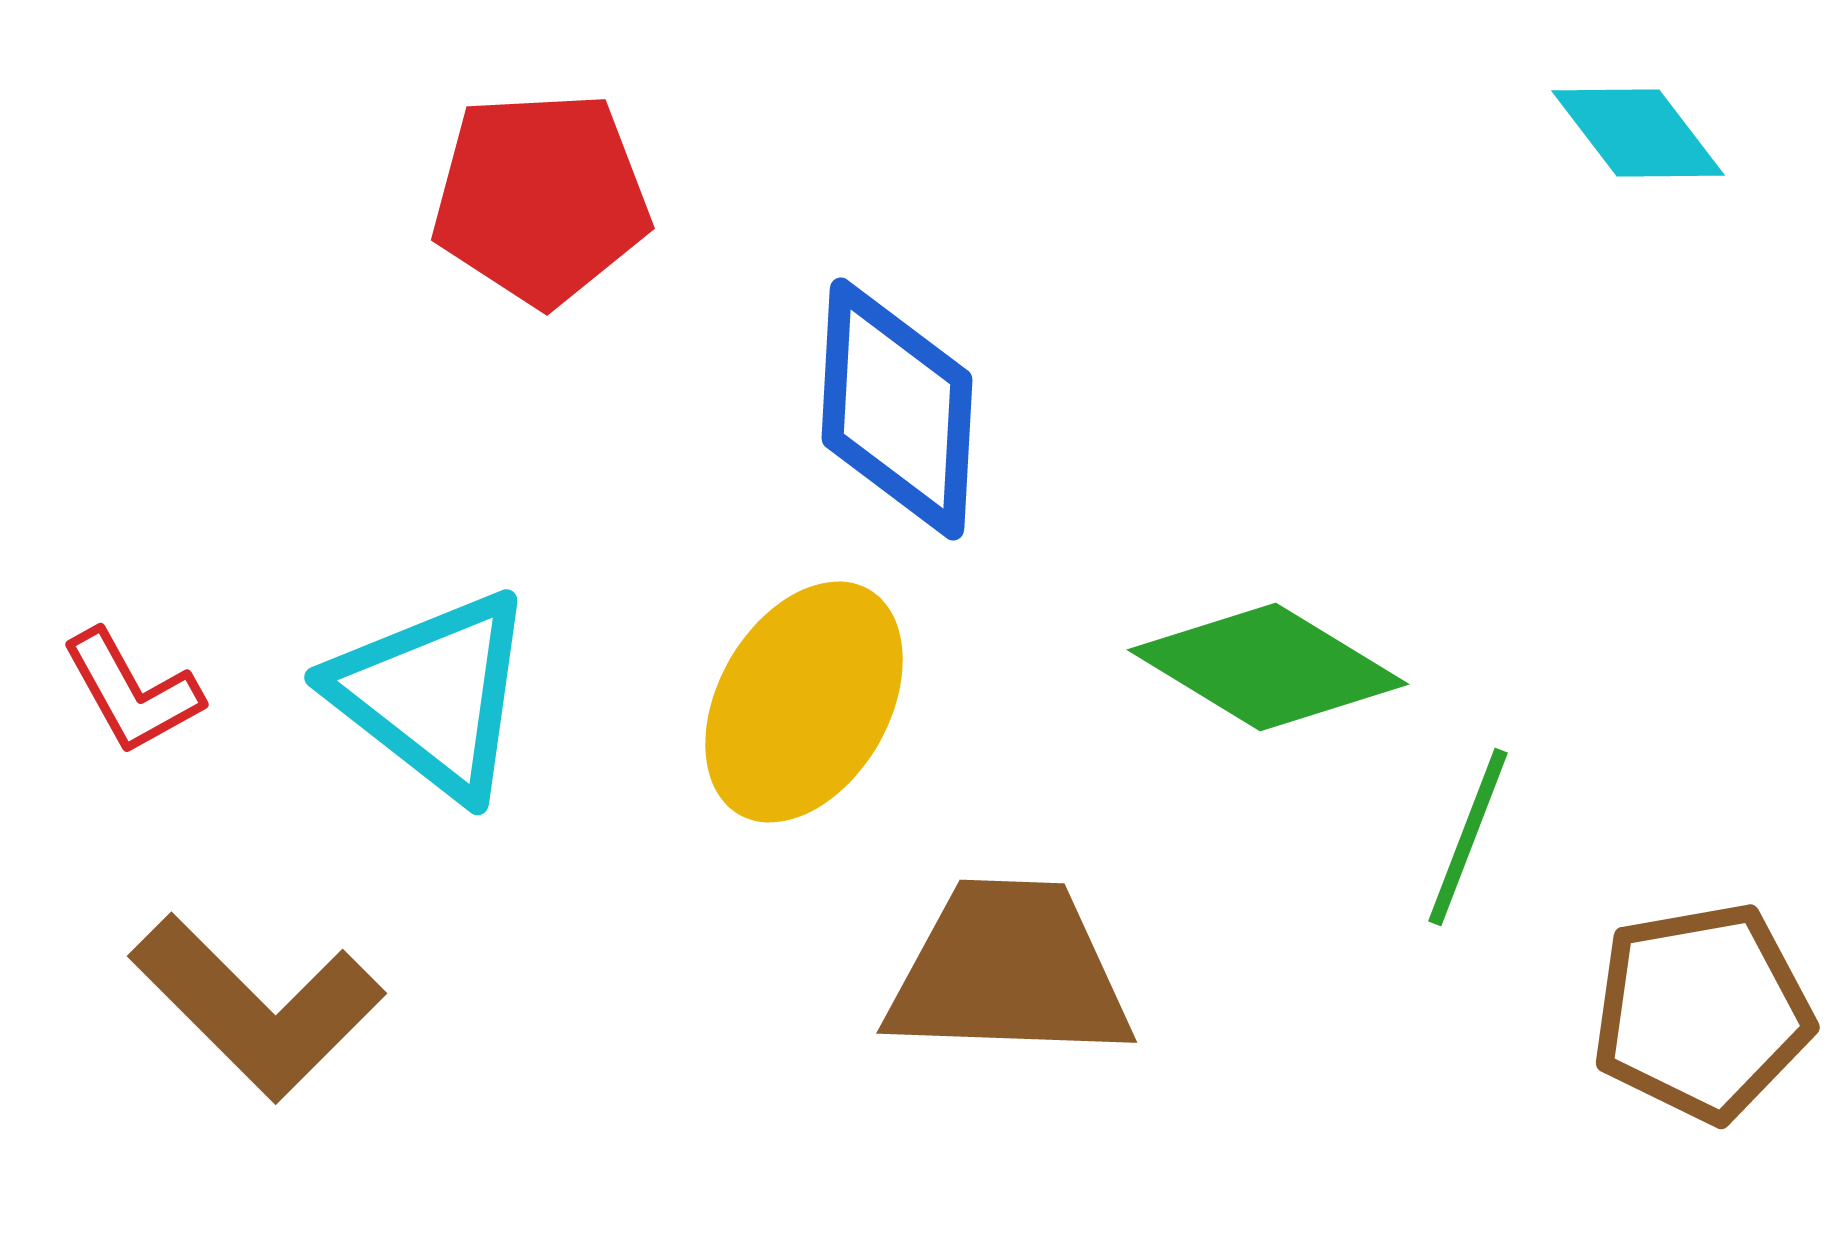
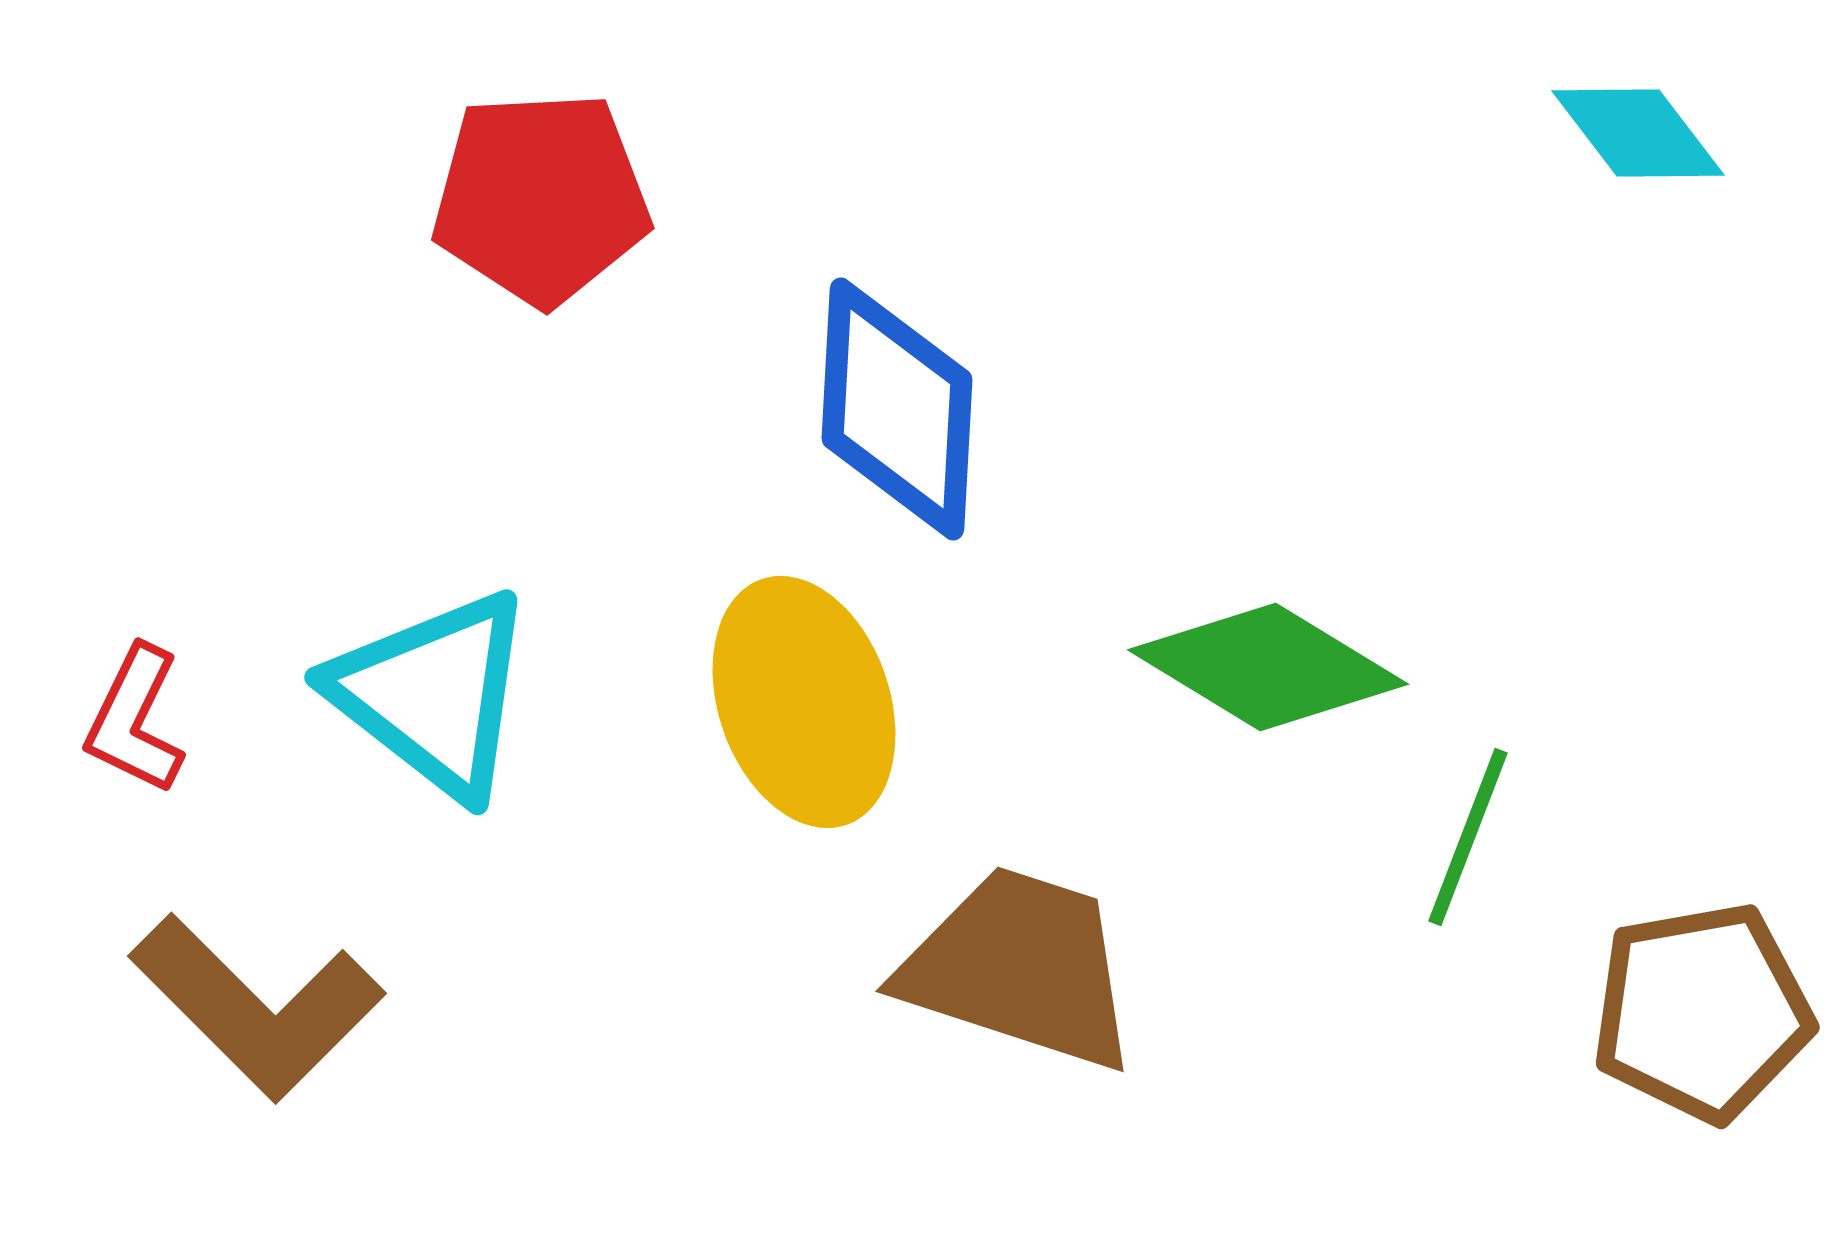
red L-shape: moved 3 px right, 28 px down; rotated 55 degrees clockwise
yellow ellipse: rotated 49 degrees counterclockwise
brown trapezoid: moved 11 px right, 3 px up; rotated 16 degrees clockwise
